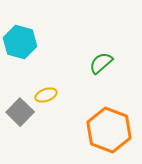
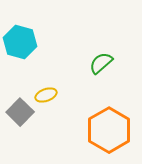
orange hexagon: rotated 9 degrees clockwise
